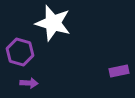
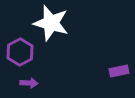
white star: moved 2 px left
purple hexagon: rotated 16 degrees clockwise
